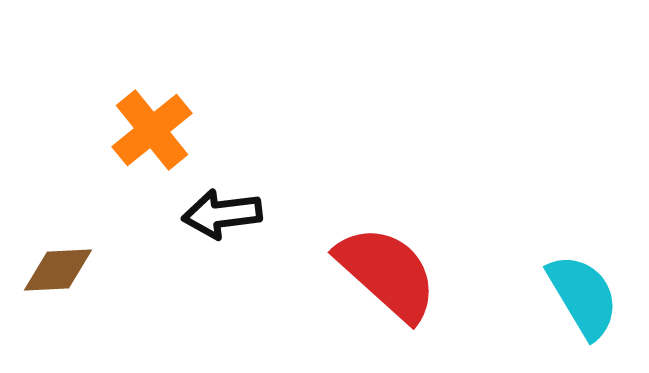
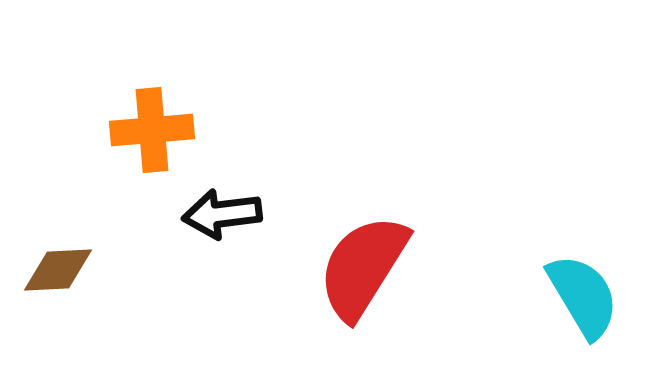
orange cross: rotated 34 degrees clockwise
red semicircle: moved 24 px left, 6 px up; rotated 100 degrees counterclockwise
